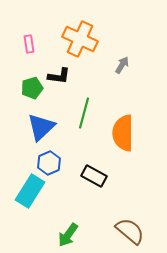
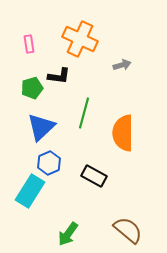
gray arrow: rotated 42 degrees clockwise
brown semicircle: moved 2 px left, 1 px up
green arrow: moved 1 px up
